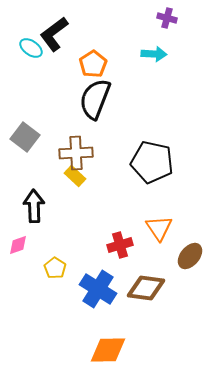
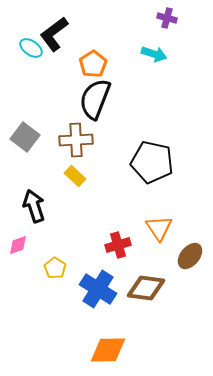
cyan arrow: rotated 15 degrees clockwise
brown cross: moved 13 px up
black arrow: rotated 16 degrees counterclockwise
red cross: moved 2 px left
